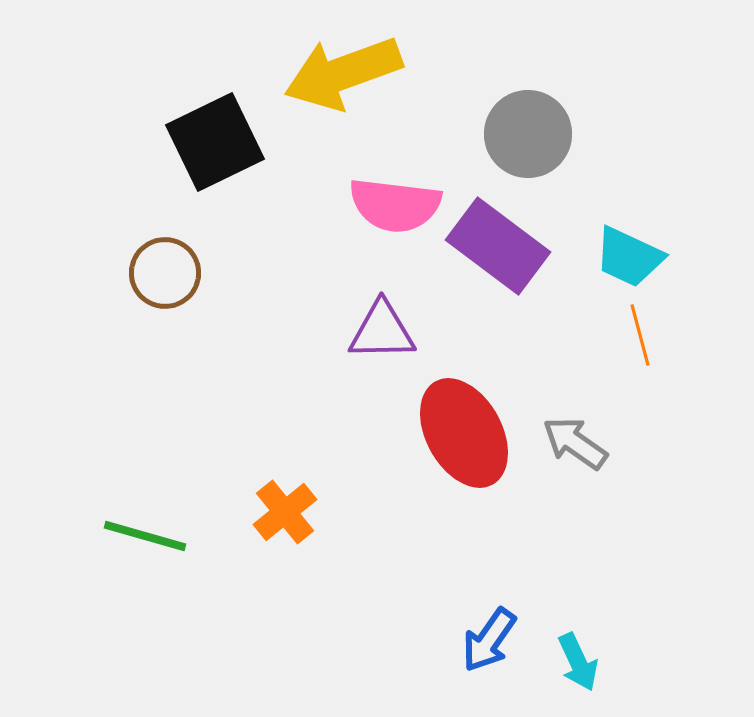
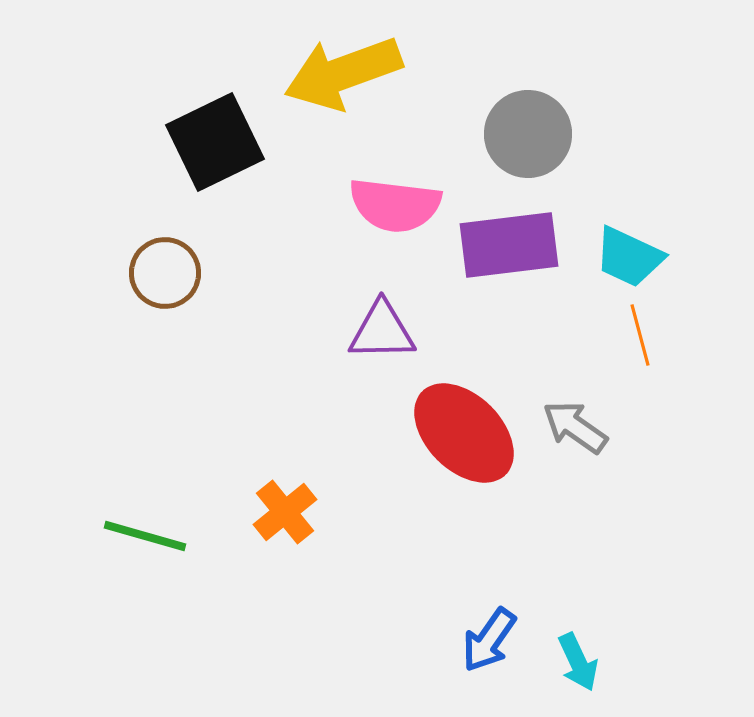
purple rectangle: moved 11 px right, 1 px up; rotated 44 degrees counterclockwise
red ellipse: rotated 16 degrees counterclockwise
gray arrow: moved 16 px up
